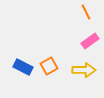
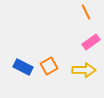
pink rectangle: moved 1 px right, 1 px down
